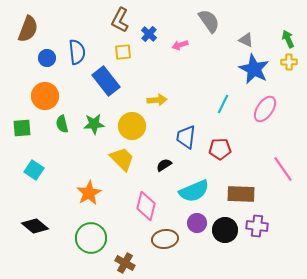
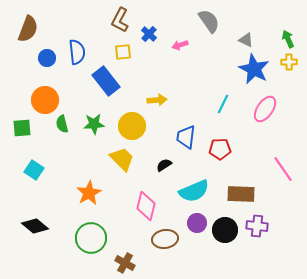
orange circle: moved 4 px down
